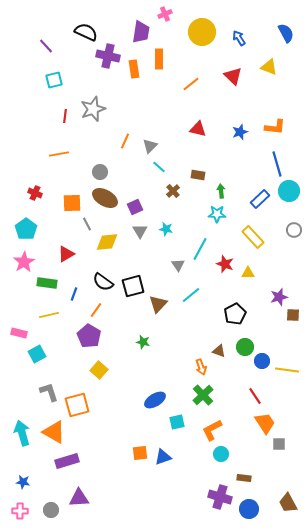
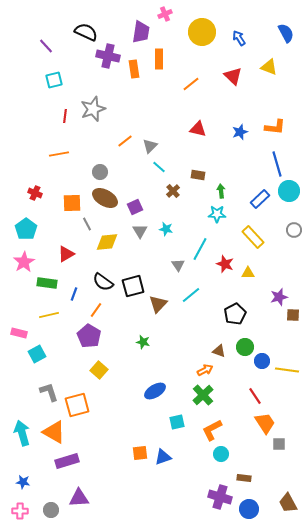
orange line at (125, 141): rotated 28 degrees clockwise
orange arrow at (201, 367): moved 4 px right, 3 px down; rotated 98 degrees counterclockwise
blue ellipse at (155, 400): moved 9 px up
